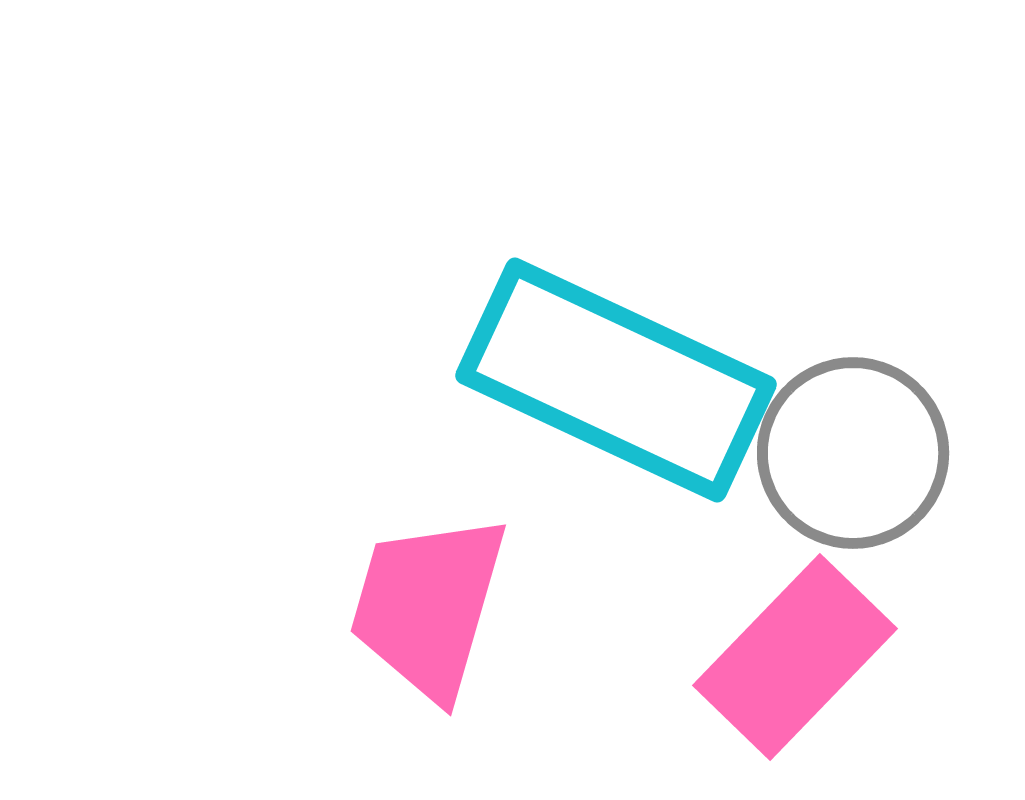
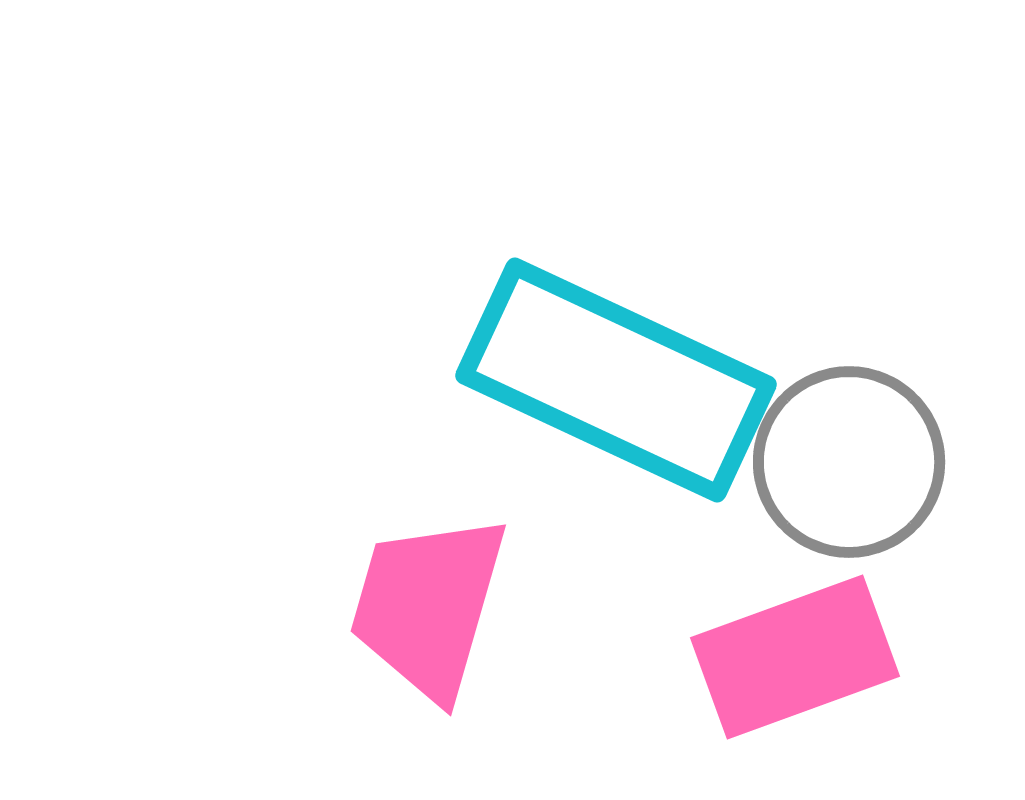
gray circle: moved 4 px left, 9 px down
pink rectangle: rotated 26 degrees clockwise
